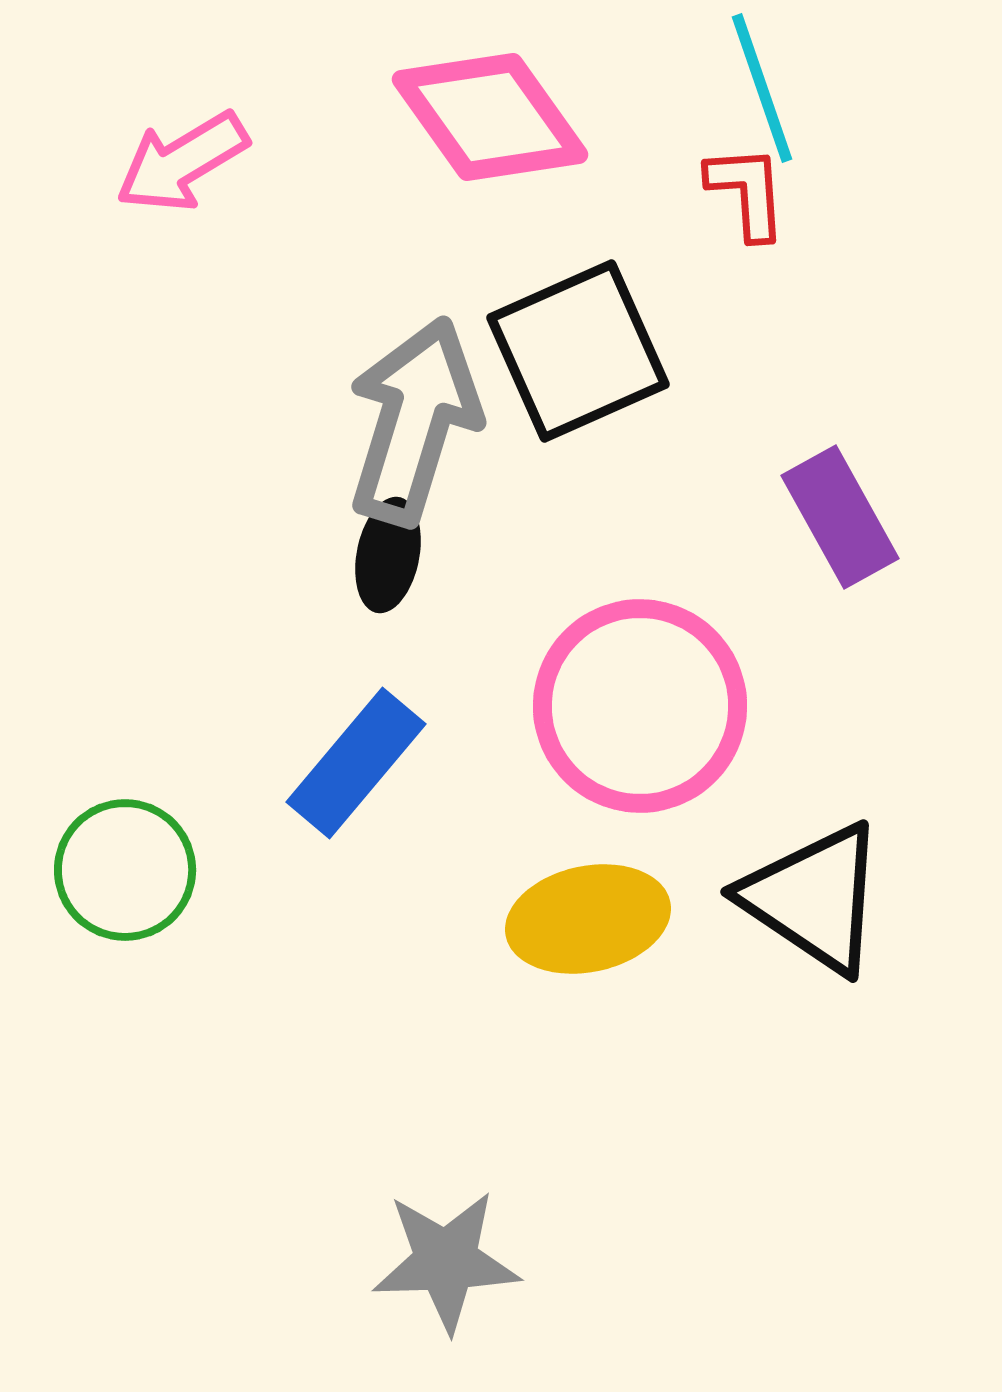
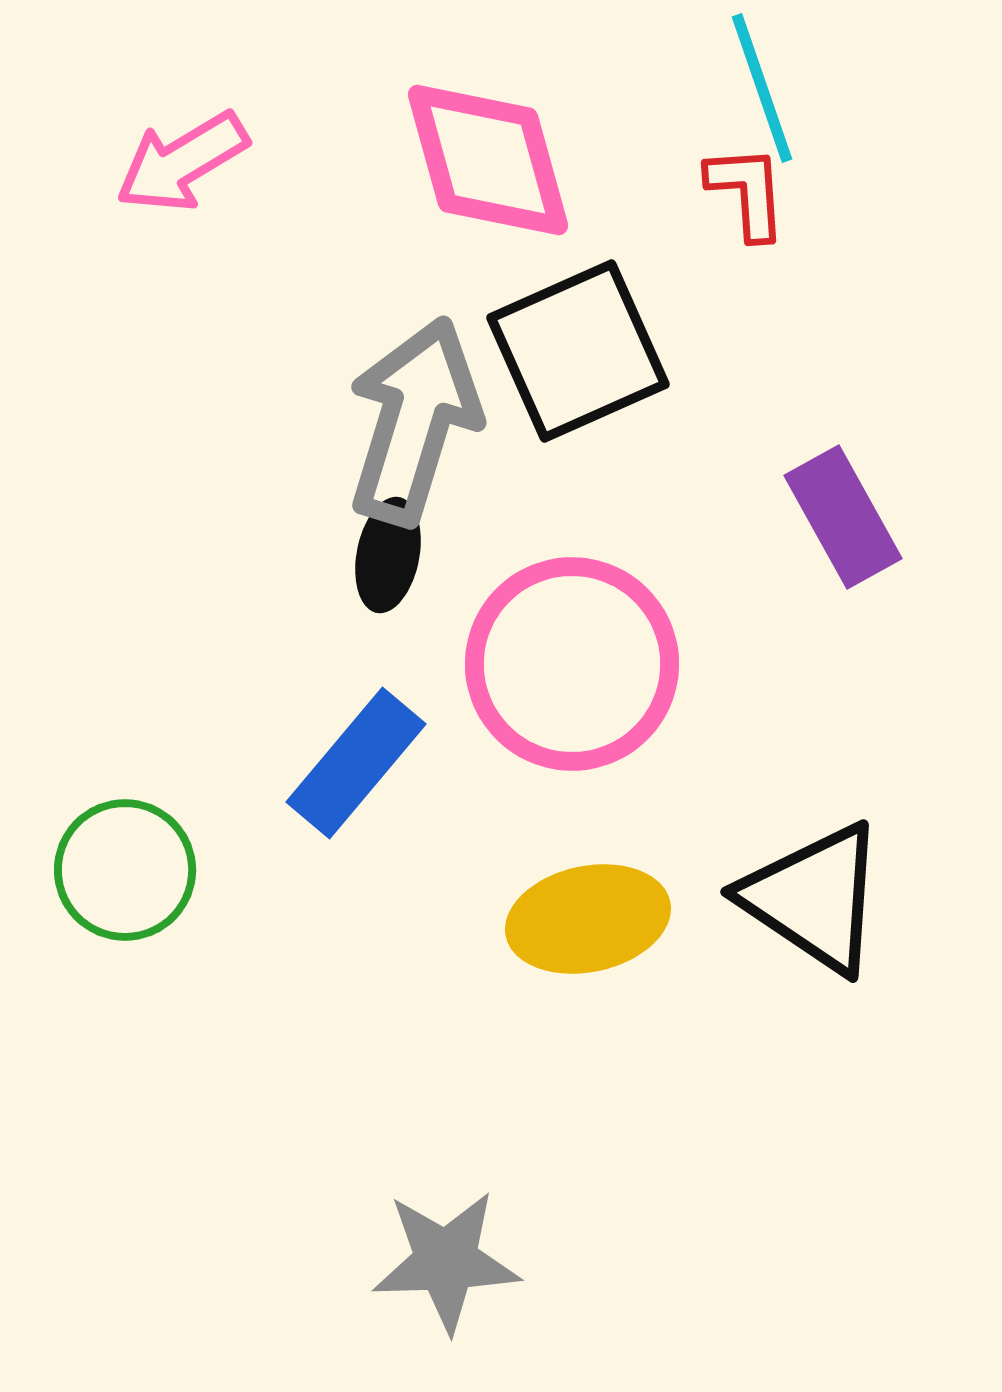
pink diamond: moved 2 px left, 43 px down; rotated 20 degrees clockwise
purple rectangle: moved 3 px right
pink circle: moved 68 px left, 42 px up
